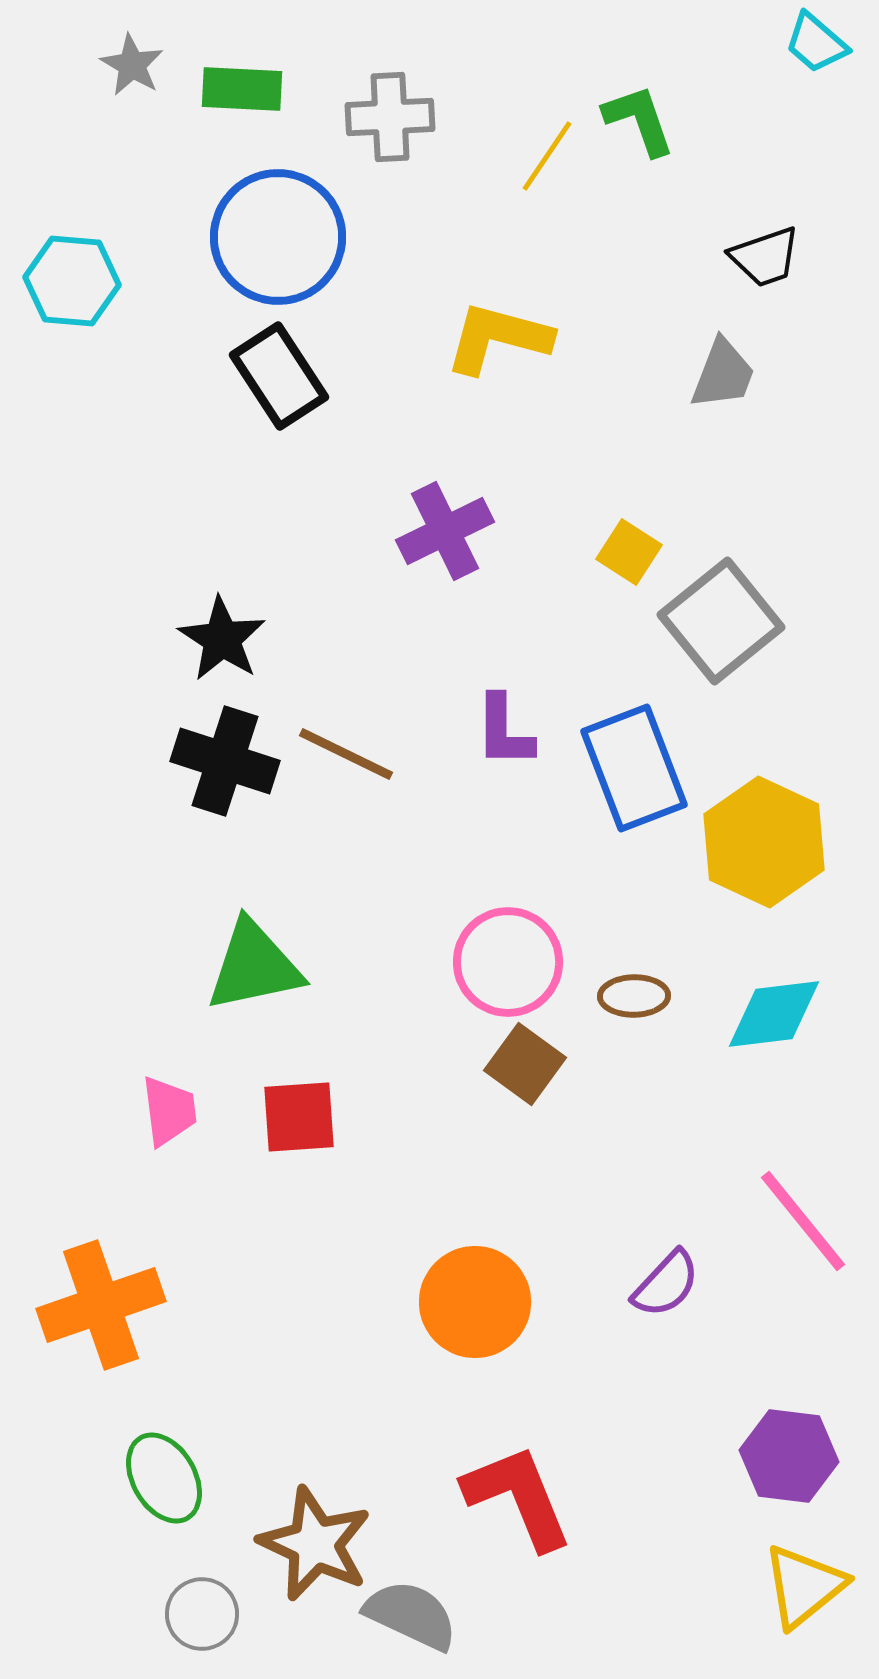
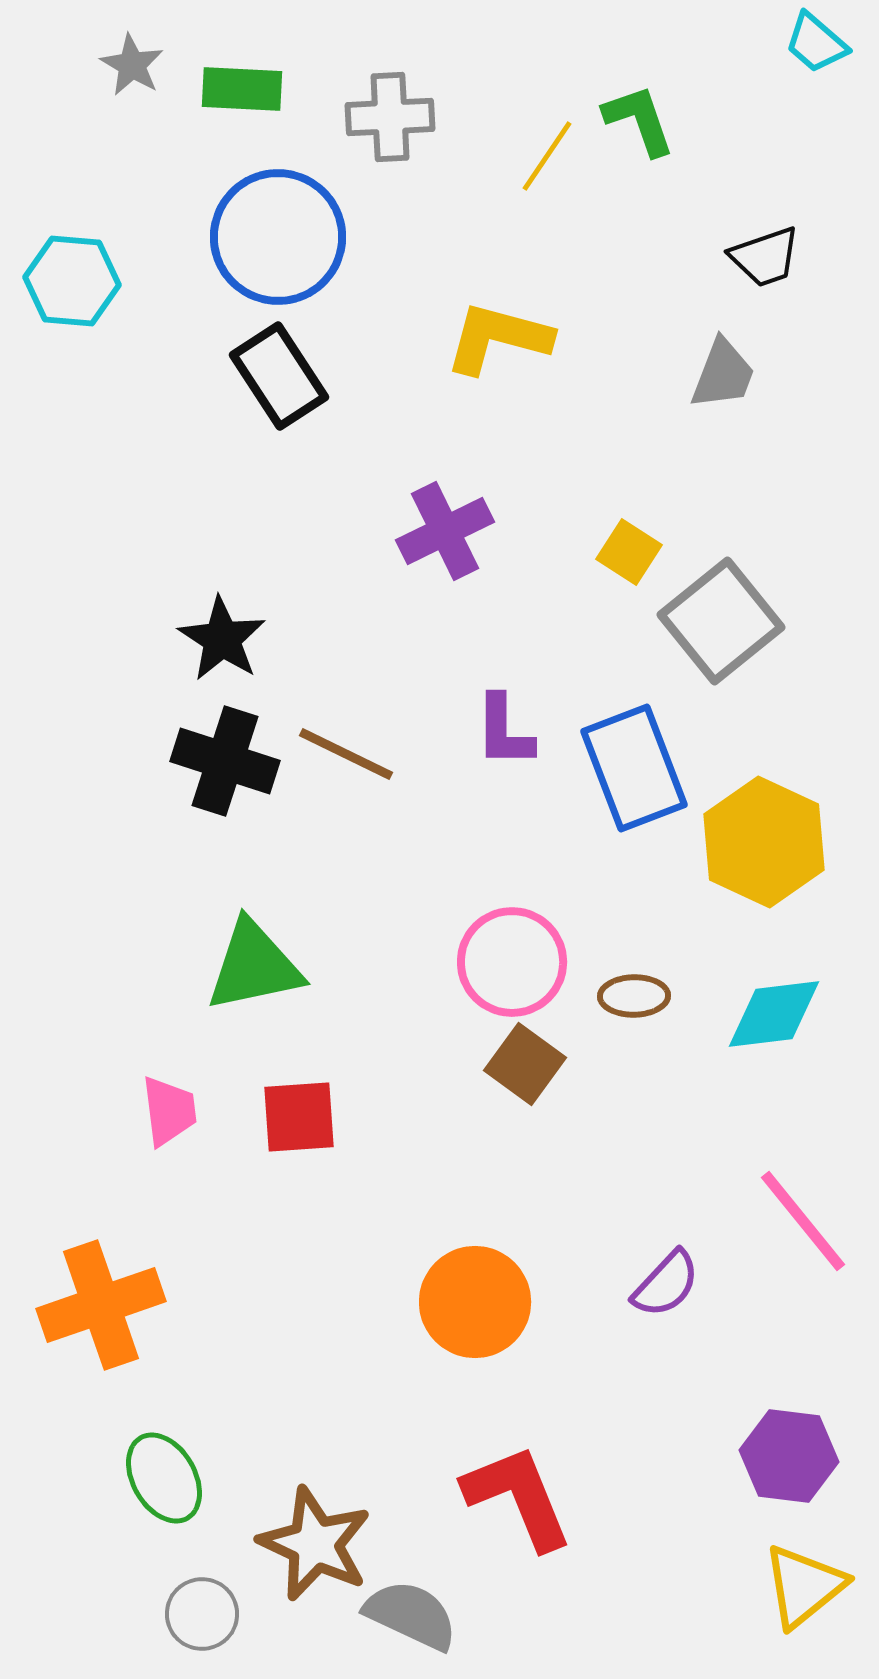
pink circle: moved 4 px right
